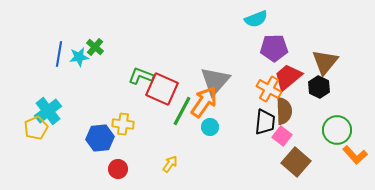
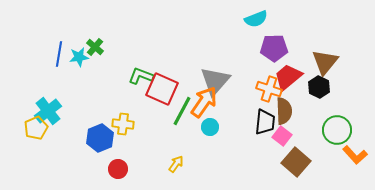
orange cross: rotated 10 degrees counterclockwise
blue hexagon: rotated 16 degrees counterclockwise
yellow arrow: moved 6 px right
